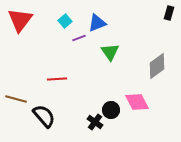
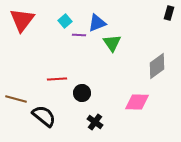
red triangle: moved 2 px right
purple line: moved 3 px up; rotated 24 degrees clockwise
green triangle: moved 2 px right, 9 px up
pink diamond: rotated 60 degrees counterclockwise
black circle: moved 29 px left, 17 px up
black semicircle: rotated 10 degrees counterclockwise
